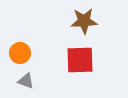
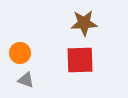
brown star: moved 2 px down
gray triangle: moved 1 px up
